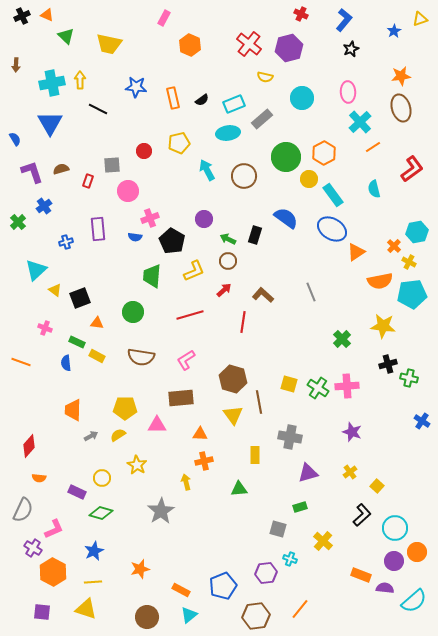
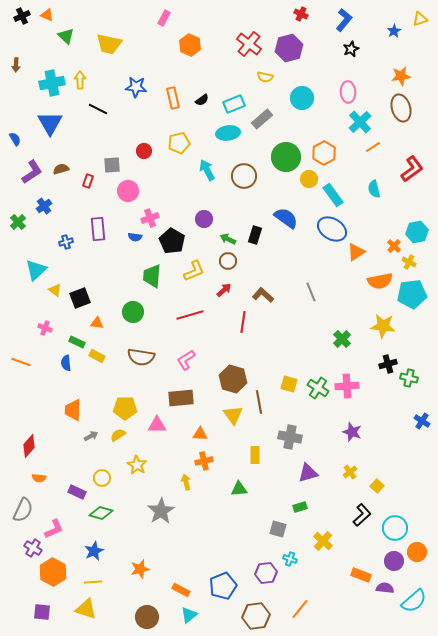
purple L-shape at (32, 172): rotated 75 degrees clockwise
